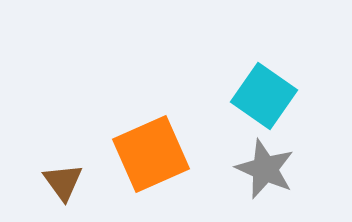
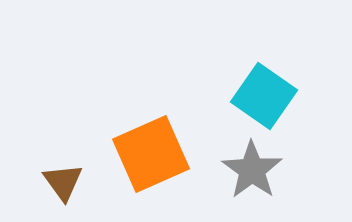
gray star: moved 13 px left, 1 px down; rotated 12 degrees clockwise
